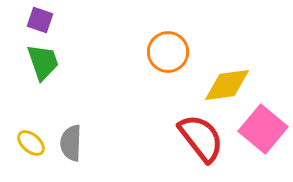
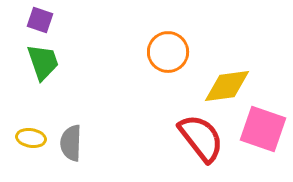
yellow diamond: moved 1 px down
pink square: rotated 21 degrees counterclockwise
yellow ellipse: moved 5 px up; rotated 32 degrees counterclockwise
